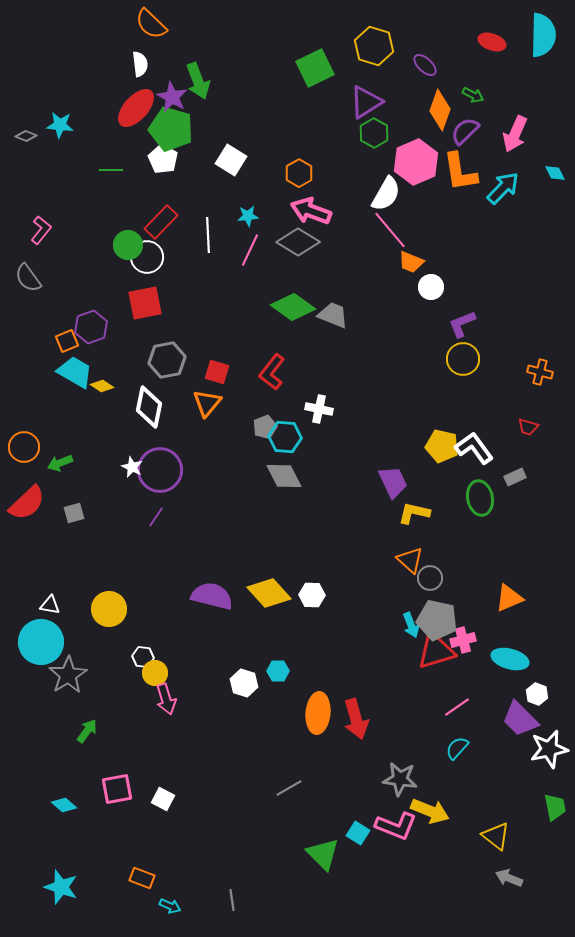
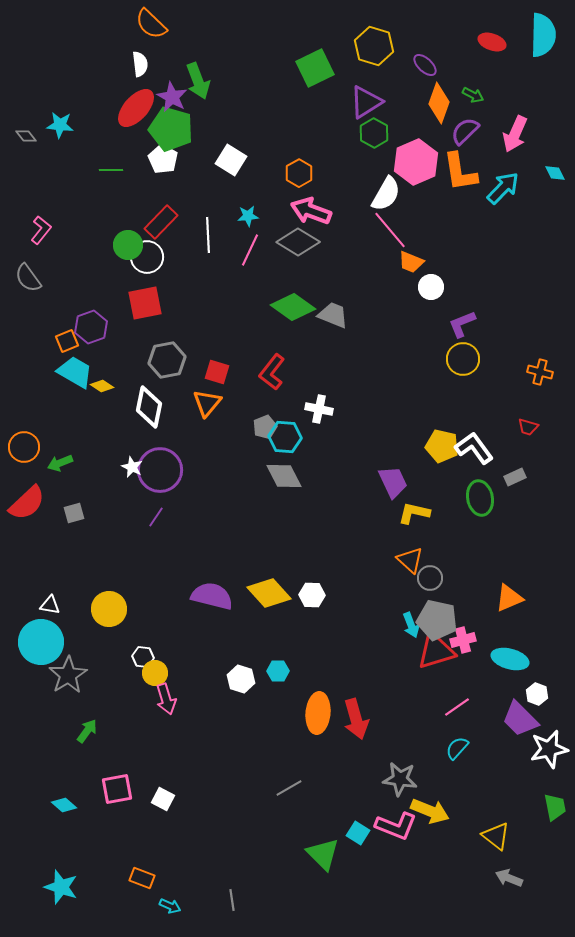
orange diamond at (440, 110): moved 1 px left, 7 px up
gray diamond at (26, 136): rotated 30 degrees clockwise
white hexagon at (244, 683): moved 3 px left, 4 px up
